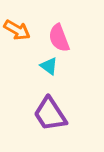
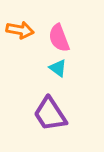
orange arrow: moved 3 px right; rotated 20 degrees counterclockwise
cyan triangle: moved 9 px right, 2 px down
